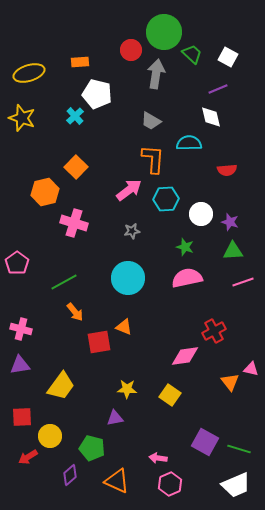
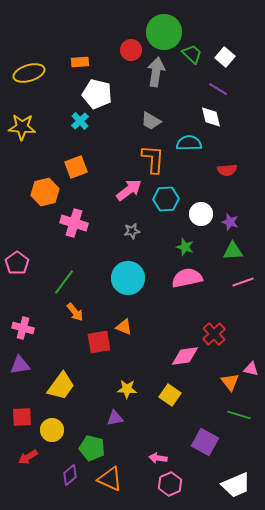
white square at (228, 57): moved 3 px left; rotated 12 degrees clockwise
gray arrow at (156, 74): moved 2 px up
purple line at (218, 89): rotated 54 degrees clockwise
cyan cross at (75, 116): moved 5 px right, 5 px down
yellow star at (22, 118): moved 9 px down; rotated 16 degrees counterclockwise
orange square at (76, 167): rotated 25 degrees clockwise
green line at (64, 282): rotated 24 degrees counterclockwise
pink cross at (21, 329): moved 2 px right, 1 px up
red cross at (214, 331): moved 3 px down; rotated 15 degrees counterclockwise
yellow circle at (50, 436): moved 2 px right, 6 px up
green line at (239, 449): moved 34 px up
orange triangle at (117, 481): moved 7 px left, 2 px up
